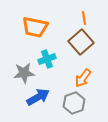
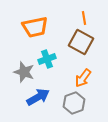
orange trapezoid: rotated 24 degrees counterclockwise
brown square: rotated 20 degrees counterclockwise
gray star: moved 1 px up; rotated 25 degrees clockwise
